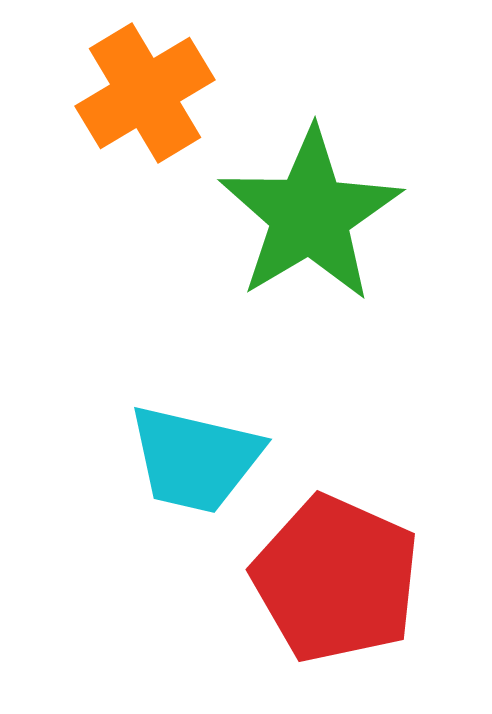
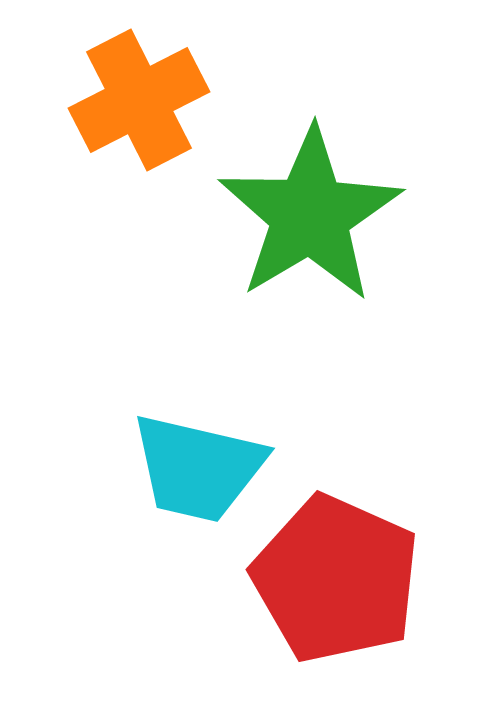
orange cross: moved 6 px left, 7 px down; rotated 4 degrees clockwise
cyan trapezoid: moved 3 px right, 9 px down
